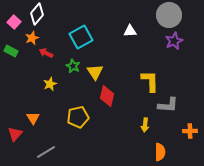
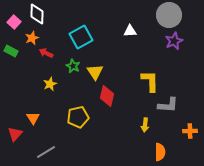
white diamond: rotated 40 degrees counterclockwise
